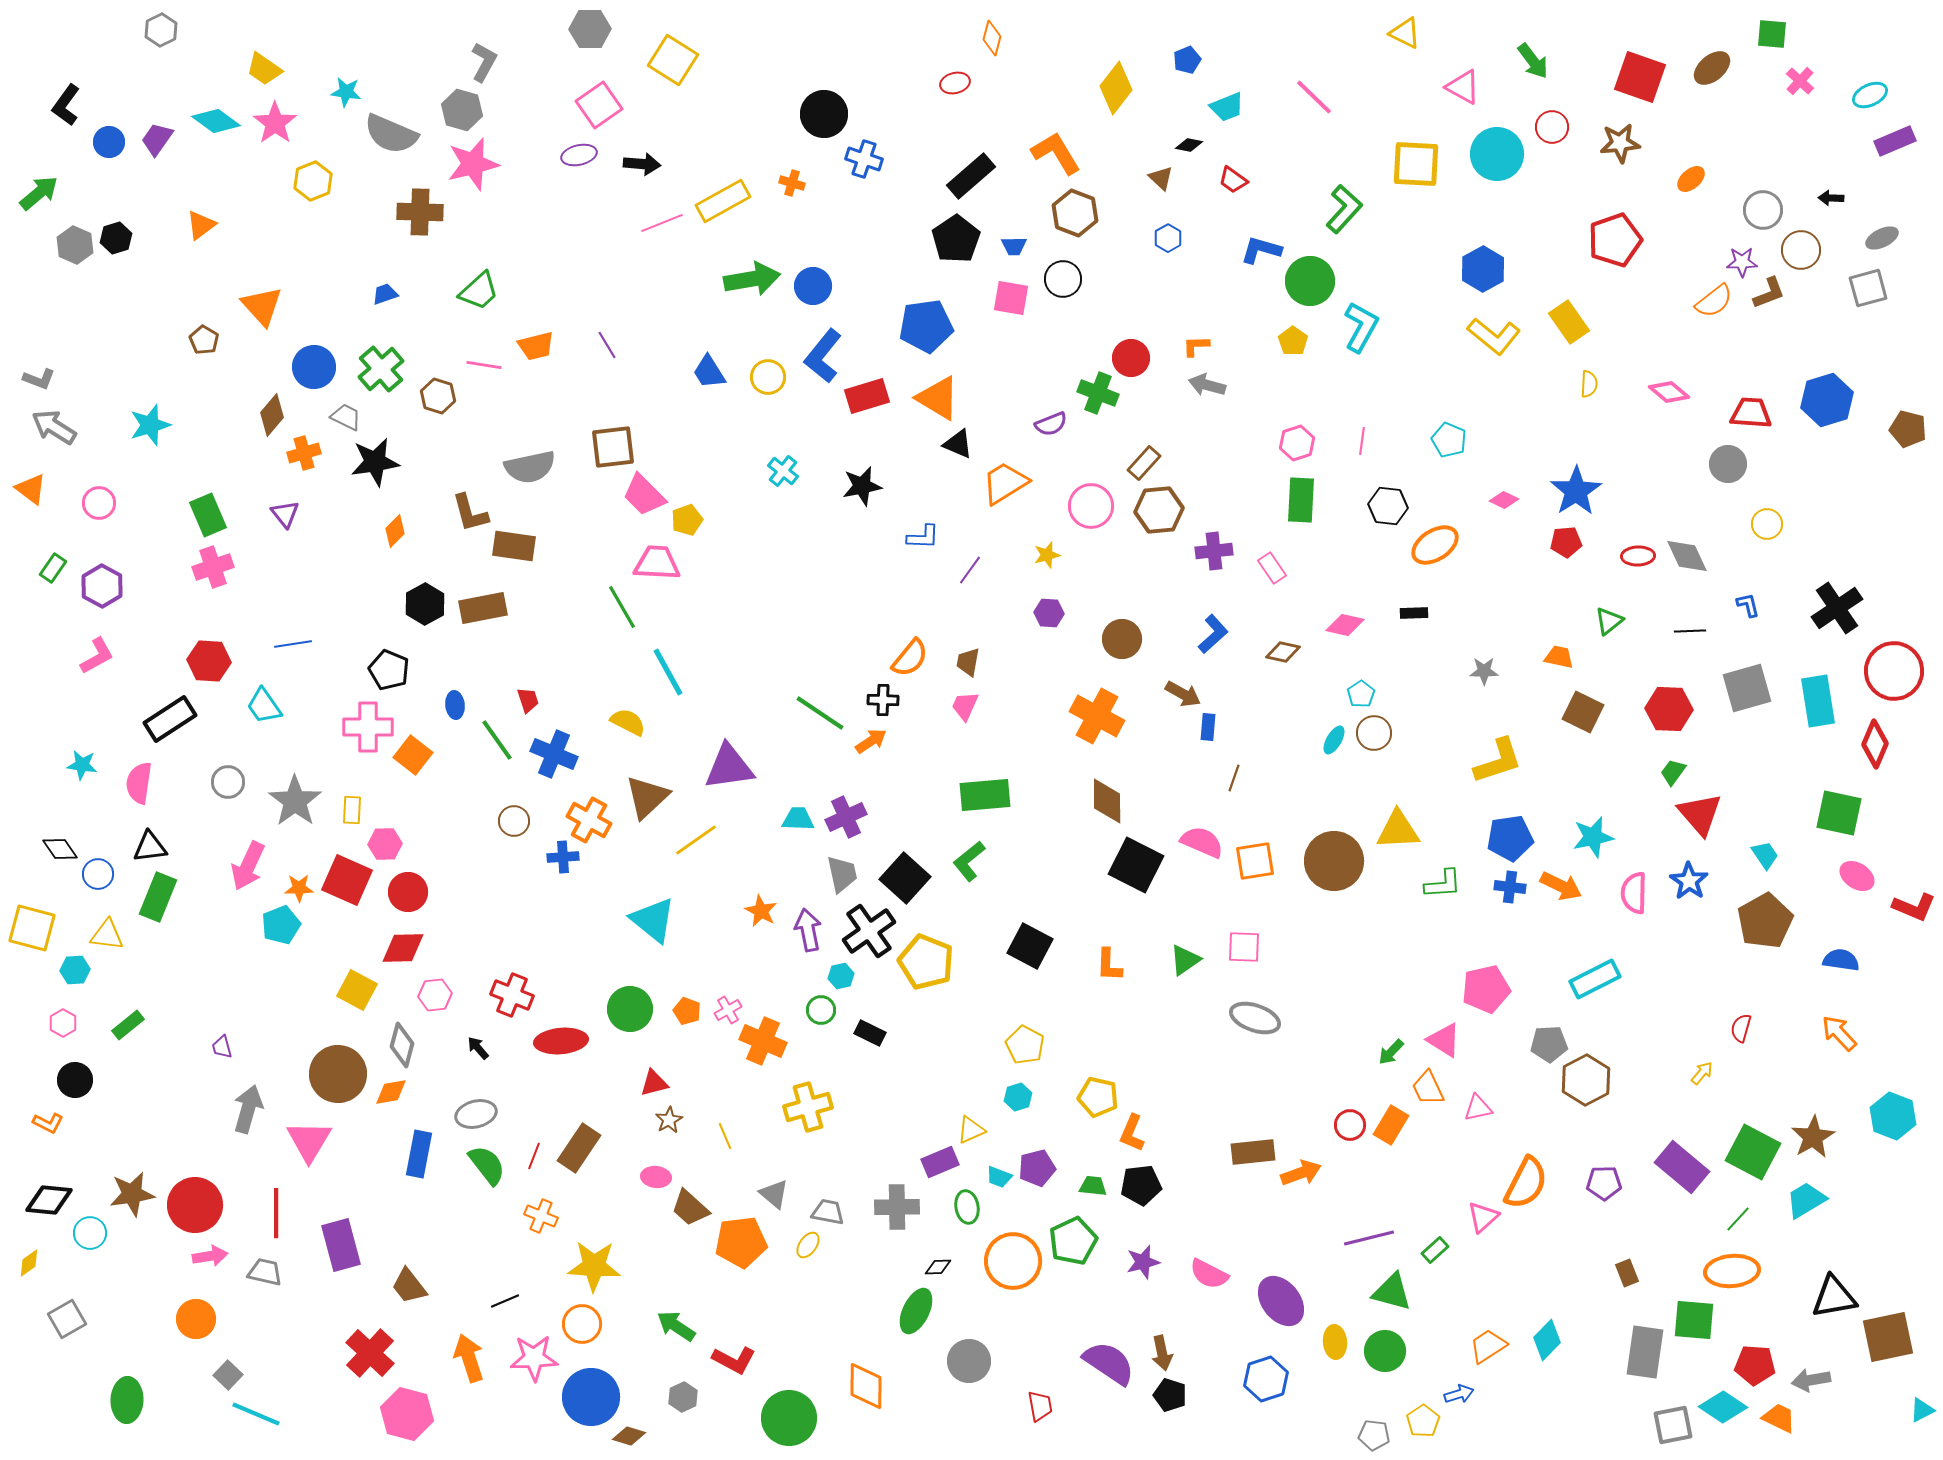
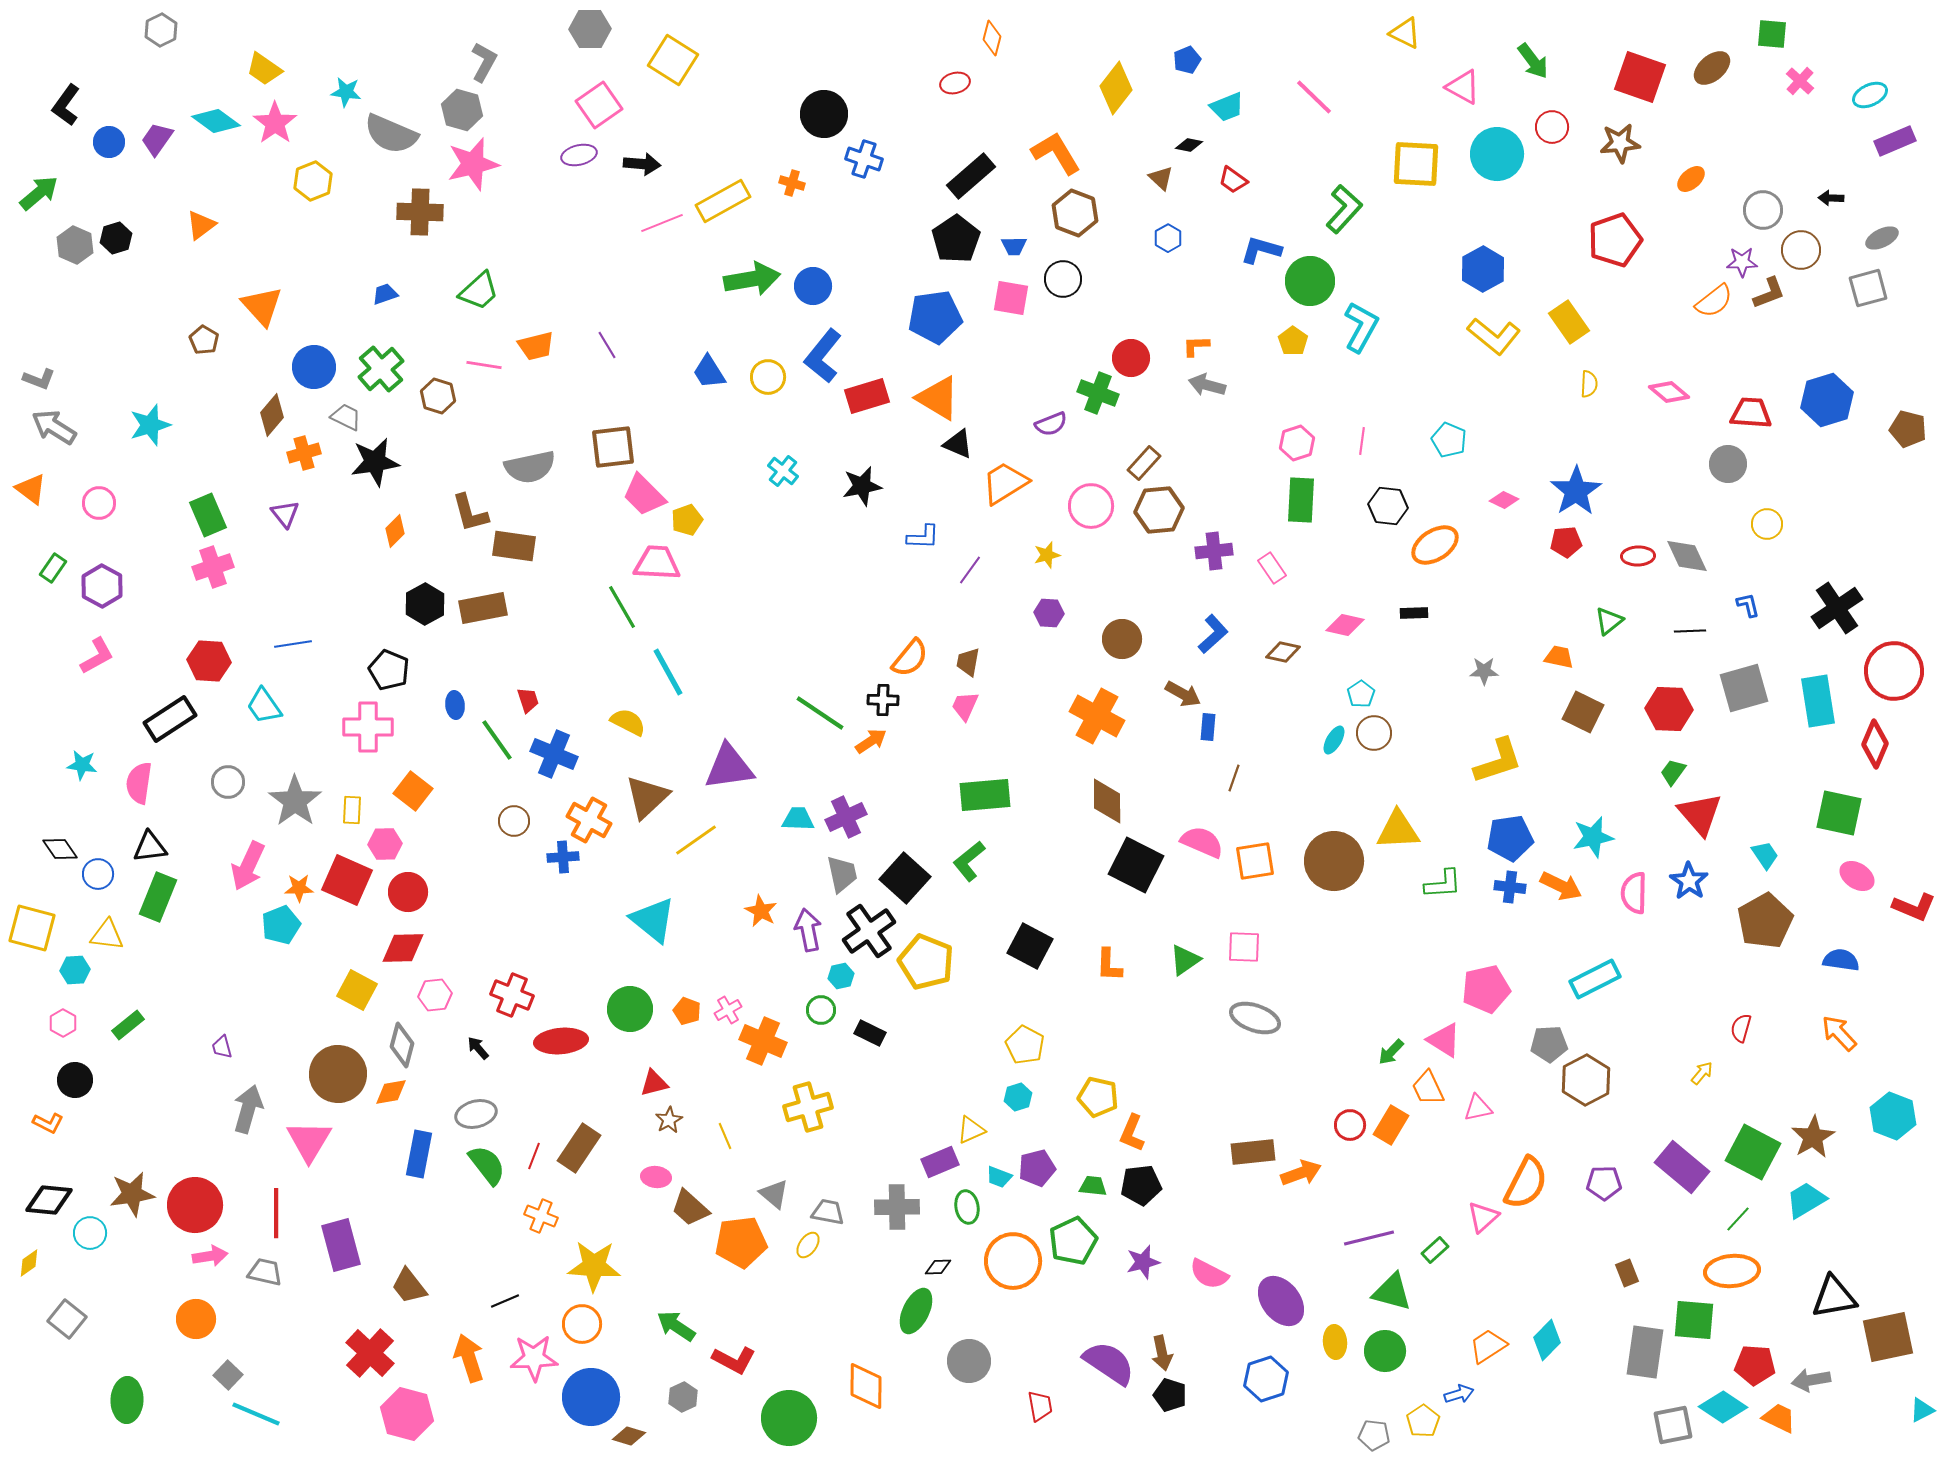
blue pentagon at (926, 326): moved 9 px right, 9 px up
gray square at (1747, 688): moved 3 px left
orange square at (413, 755): moved 36 px down
gray square at (67, 1319): rotated 21 degrees counterclockwise
